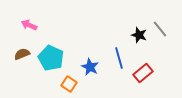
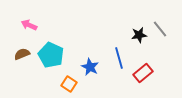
black star: rotated 28 degrees counterclockwise
cyan pentagon: moved 3 px up
